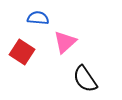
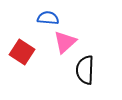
blue semicircle: moved 10 px right
black semicircle: moved 9 px up; rotated 36 degrees clockwise
